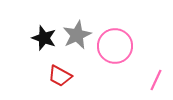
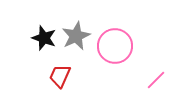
gray star: moved 1 px left, 1 px down
red trapezoid: rotated 85 degrees clockwise
pink line: rotated 20 degrees clockwise
